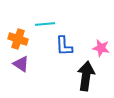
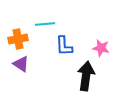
orange cross: rotated 30 degrees counterclockwise
